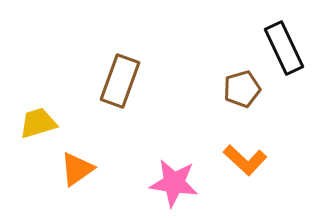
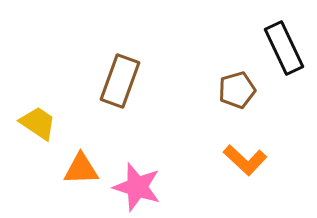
brown pentagon: moved 5 px left, 1 px down
yellow trapezoid: rotated 51 degrees clockwise
orange triangle: moved 4 px right; rotated 33 degrees clockwise
pink star: moved 37 px left, 4 px down; rotated 9 degrees clockwise
